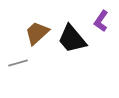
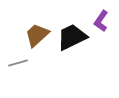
brown trapezoid: moved 2 px down
black trapezoid: moved 2 px up; rotated 104 degrees clockwise
